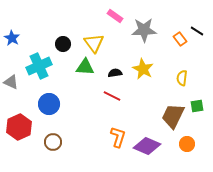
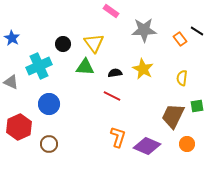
pink rectangle: moved 4 px left, 5 px up
brown circle: moved 4 px left, 2 px down
